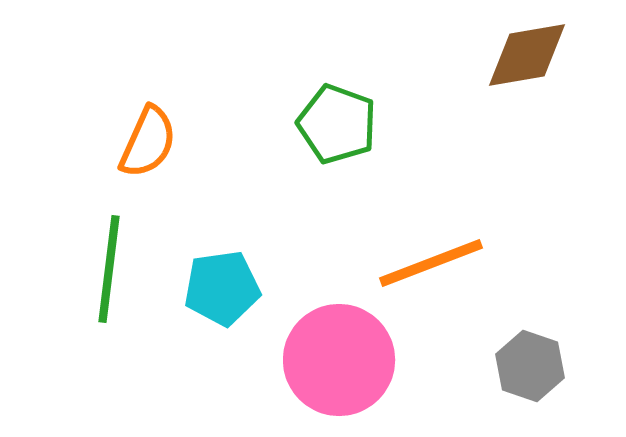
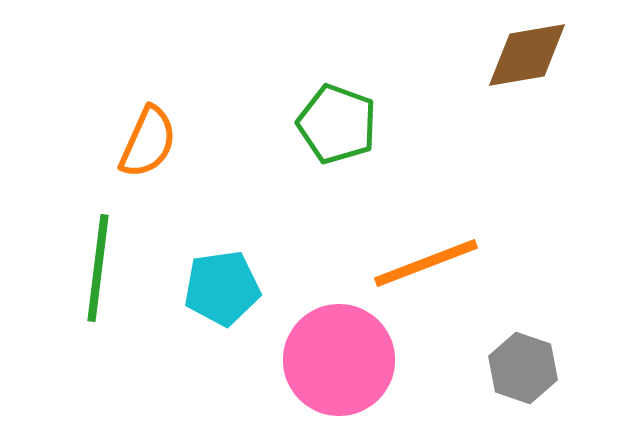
orange line: moved 5 px left
green line: moved 11 px left, 1 px up
gray hexagon: moved 7 px left, 2 px down
